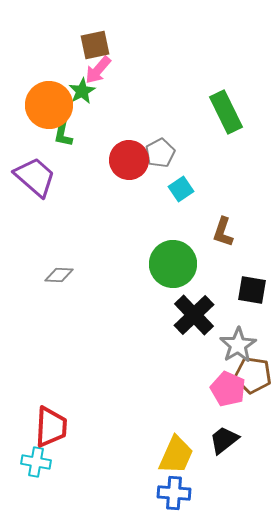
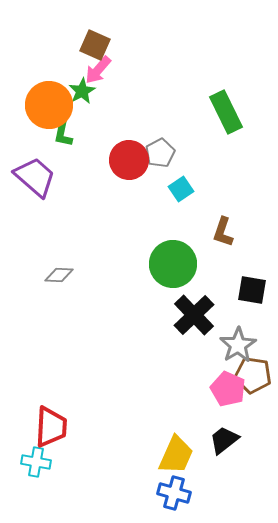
brown square: rotated 36 degrees clockwise
blue cross: rotated 12 degrees clockwise
